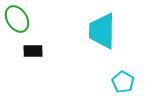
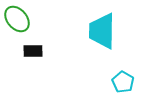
green ellipse: rotated 8 degrees counterclockwise
